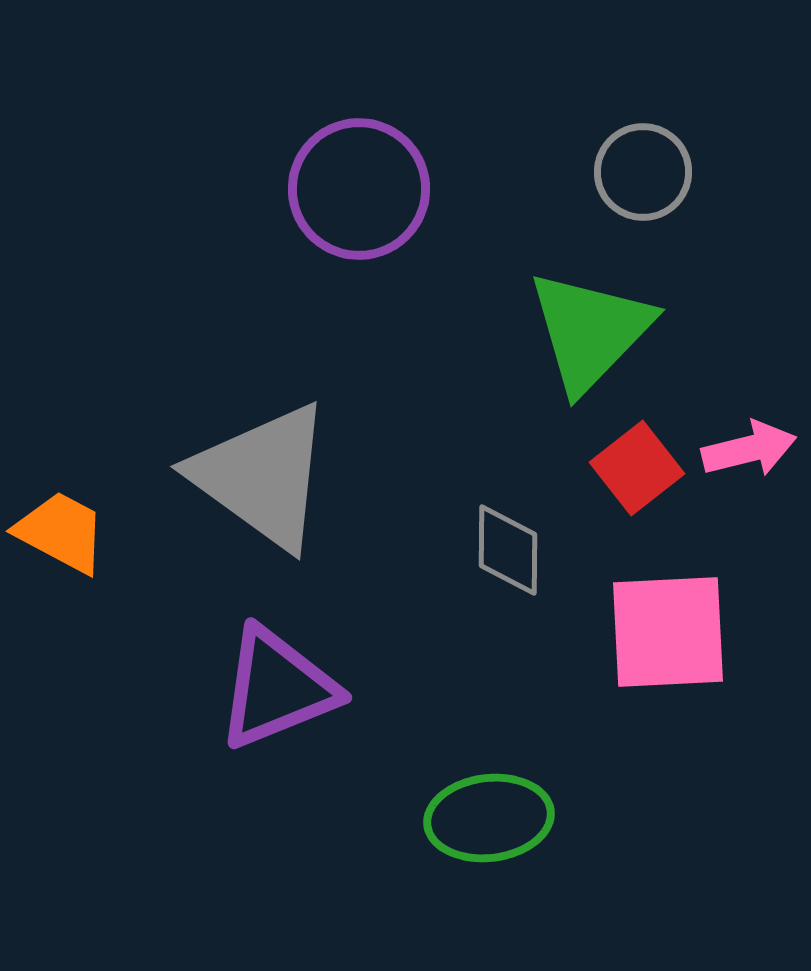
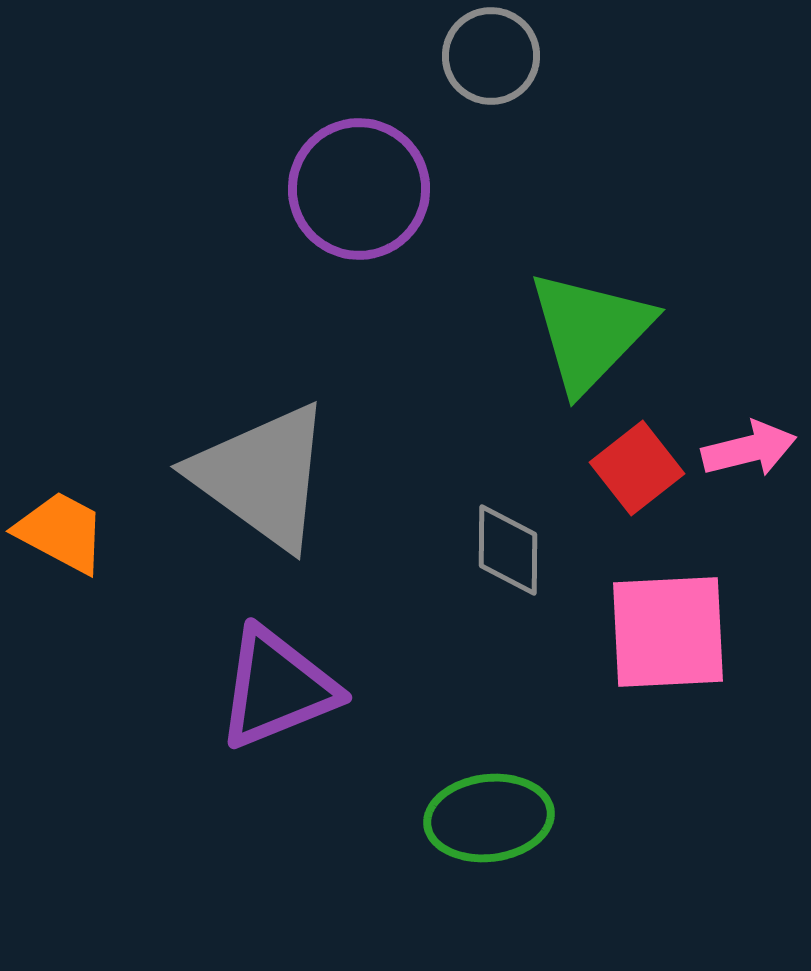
gray circle: moved 152 px left, 116 px up
